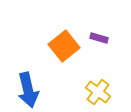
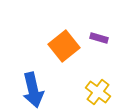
blue arrow: moved 5 px right
